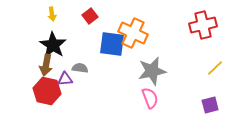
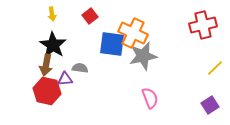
gray star: moved 9 px left, 15 px up
purple square: rotated 18 degrees counterclockwise
